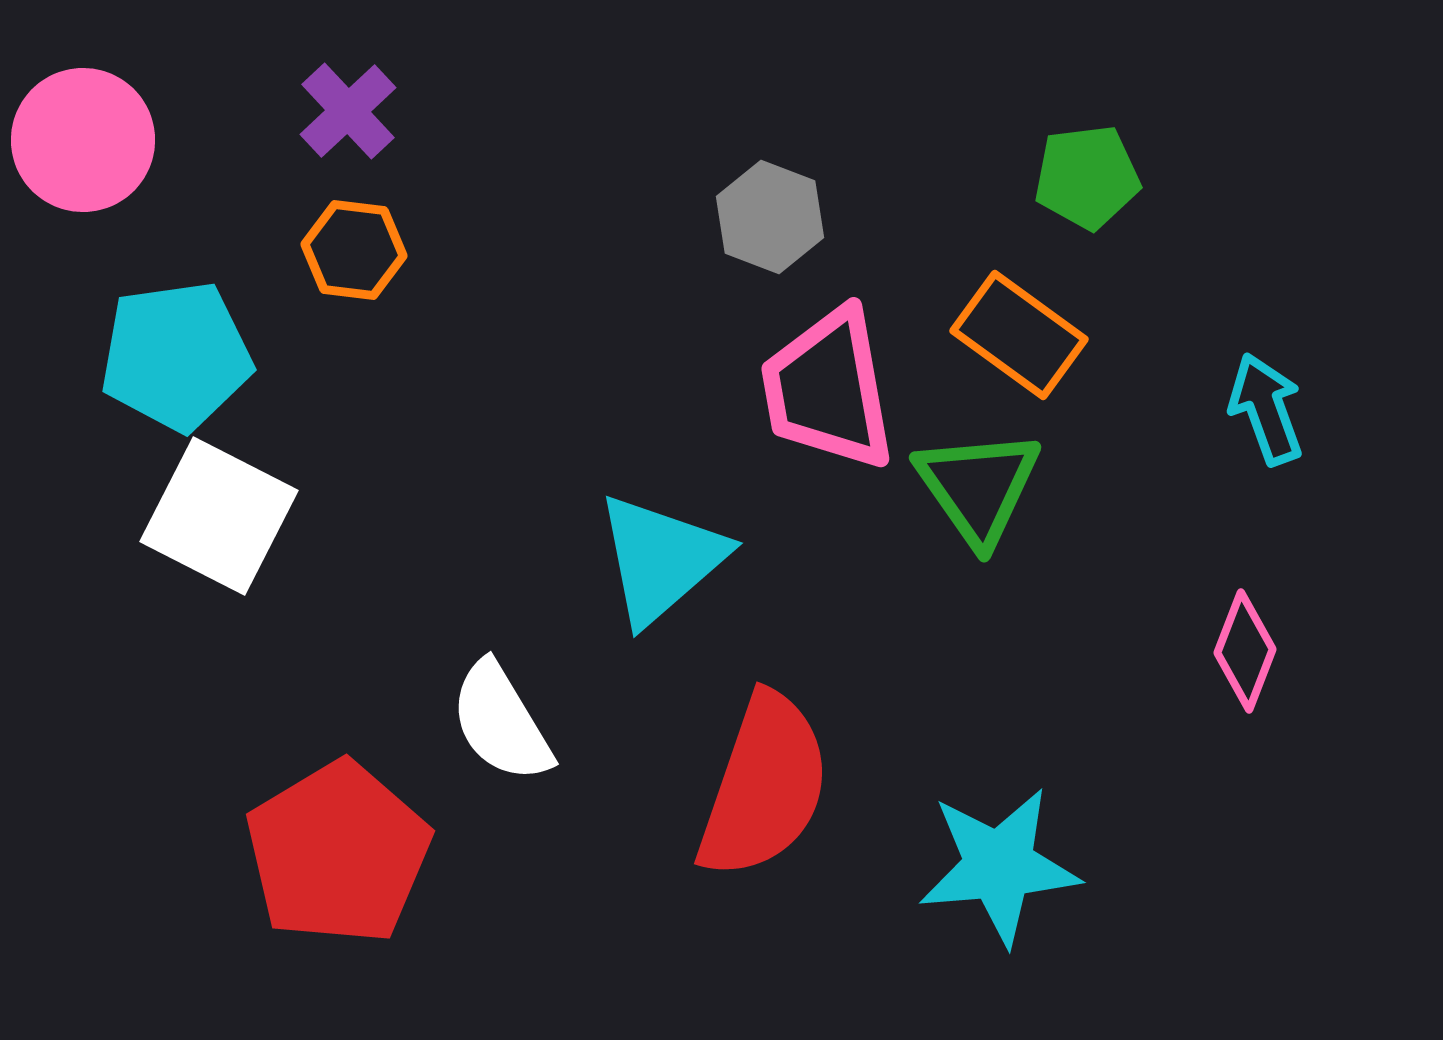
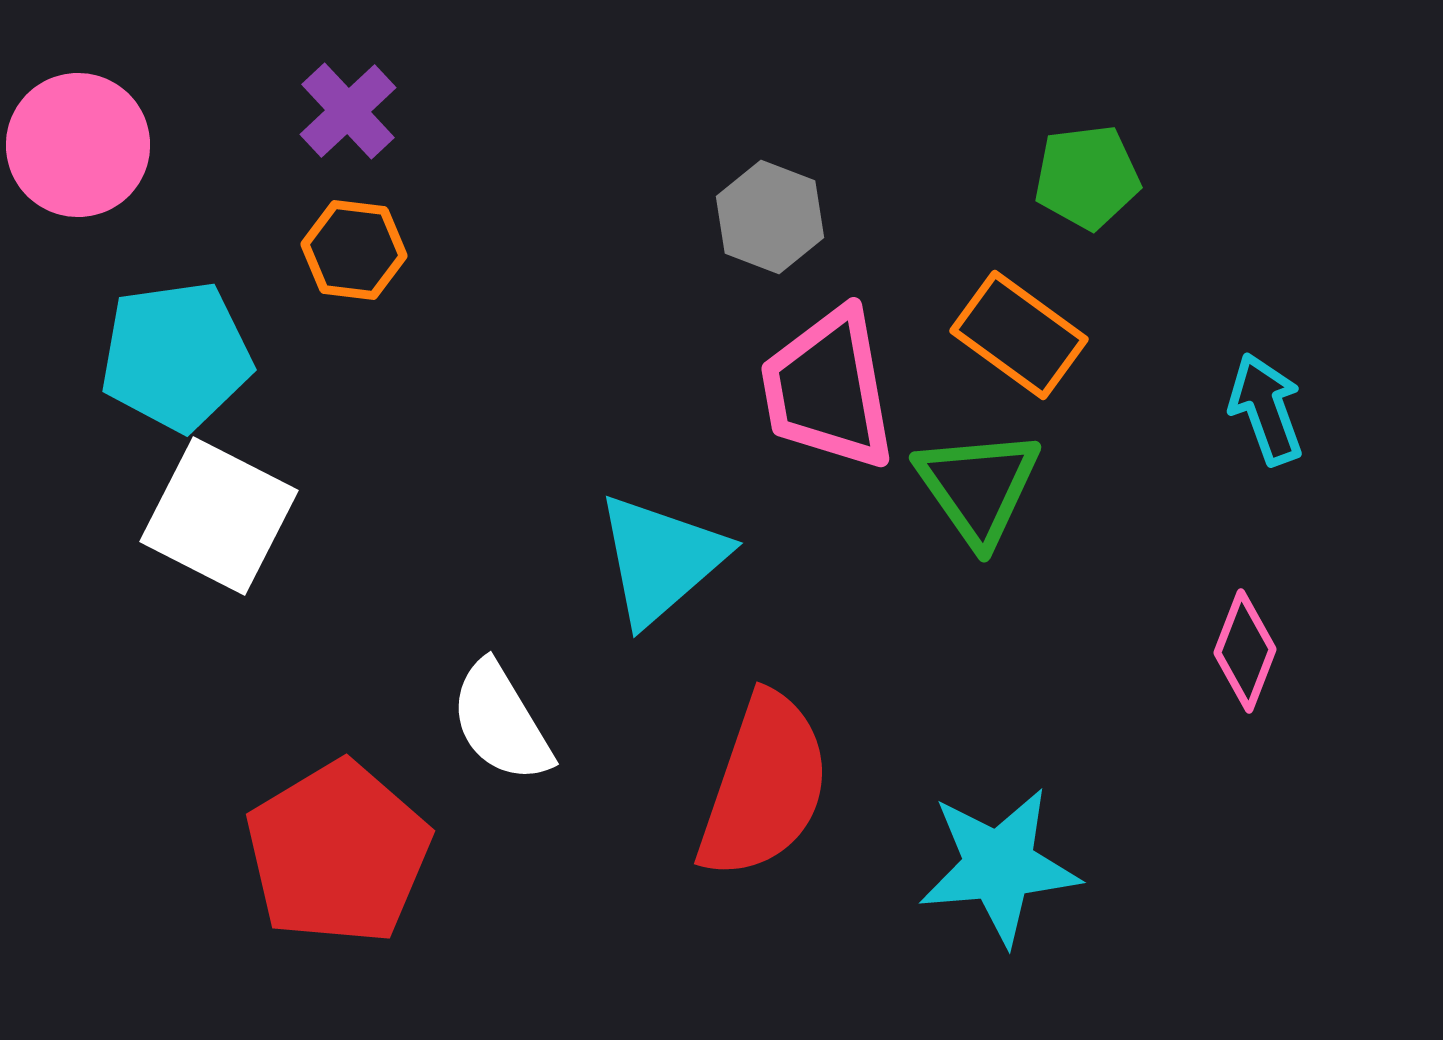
pink circle: moved 5 px left, 5 px down
